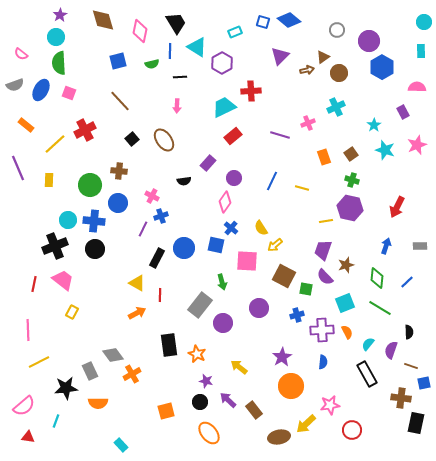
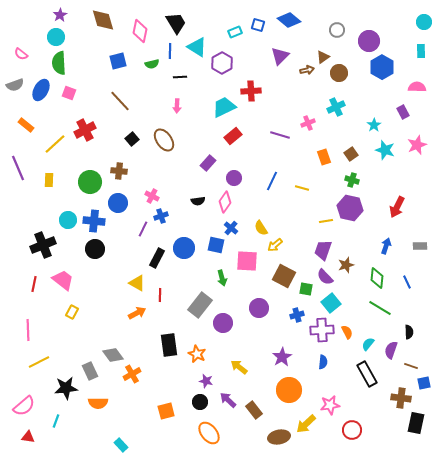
blue square at (263, 22): moved 5 px left, 3 px down
black semicircle at (184, 181): moved 14 px right, 20 px down
green circle at (90, 185): moved 3 px up
black cross at (55, 246): moved 12 px left, 1 px up
green arrow at (222, 282): moved 4 px up
blue line at (407, 282): rotated 72 degrees counterclockwise
cyan square at (345, 303): moved 14 px left; rotated 18 degrees counterclockwise
orange circle at (291, 386): moved 2 px left, 4 px down
